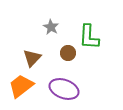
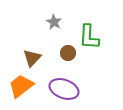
gray star: moved 3 px right, 5 px up
